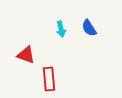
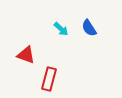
cyan arrow: rotated 35 degrees counterclockwise
red rectangle: rotated 20 degrees clockwise
